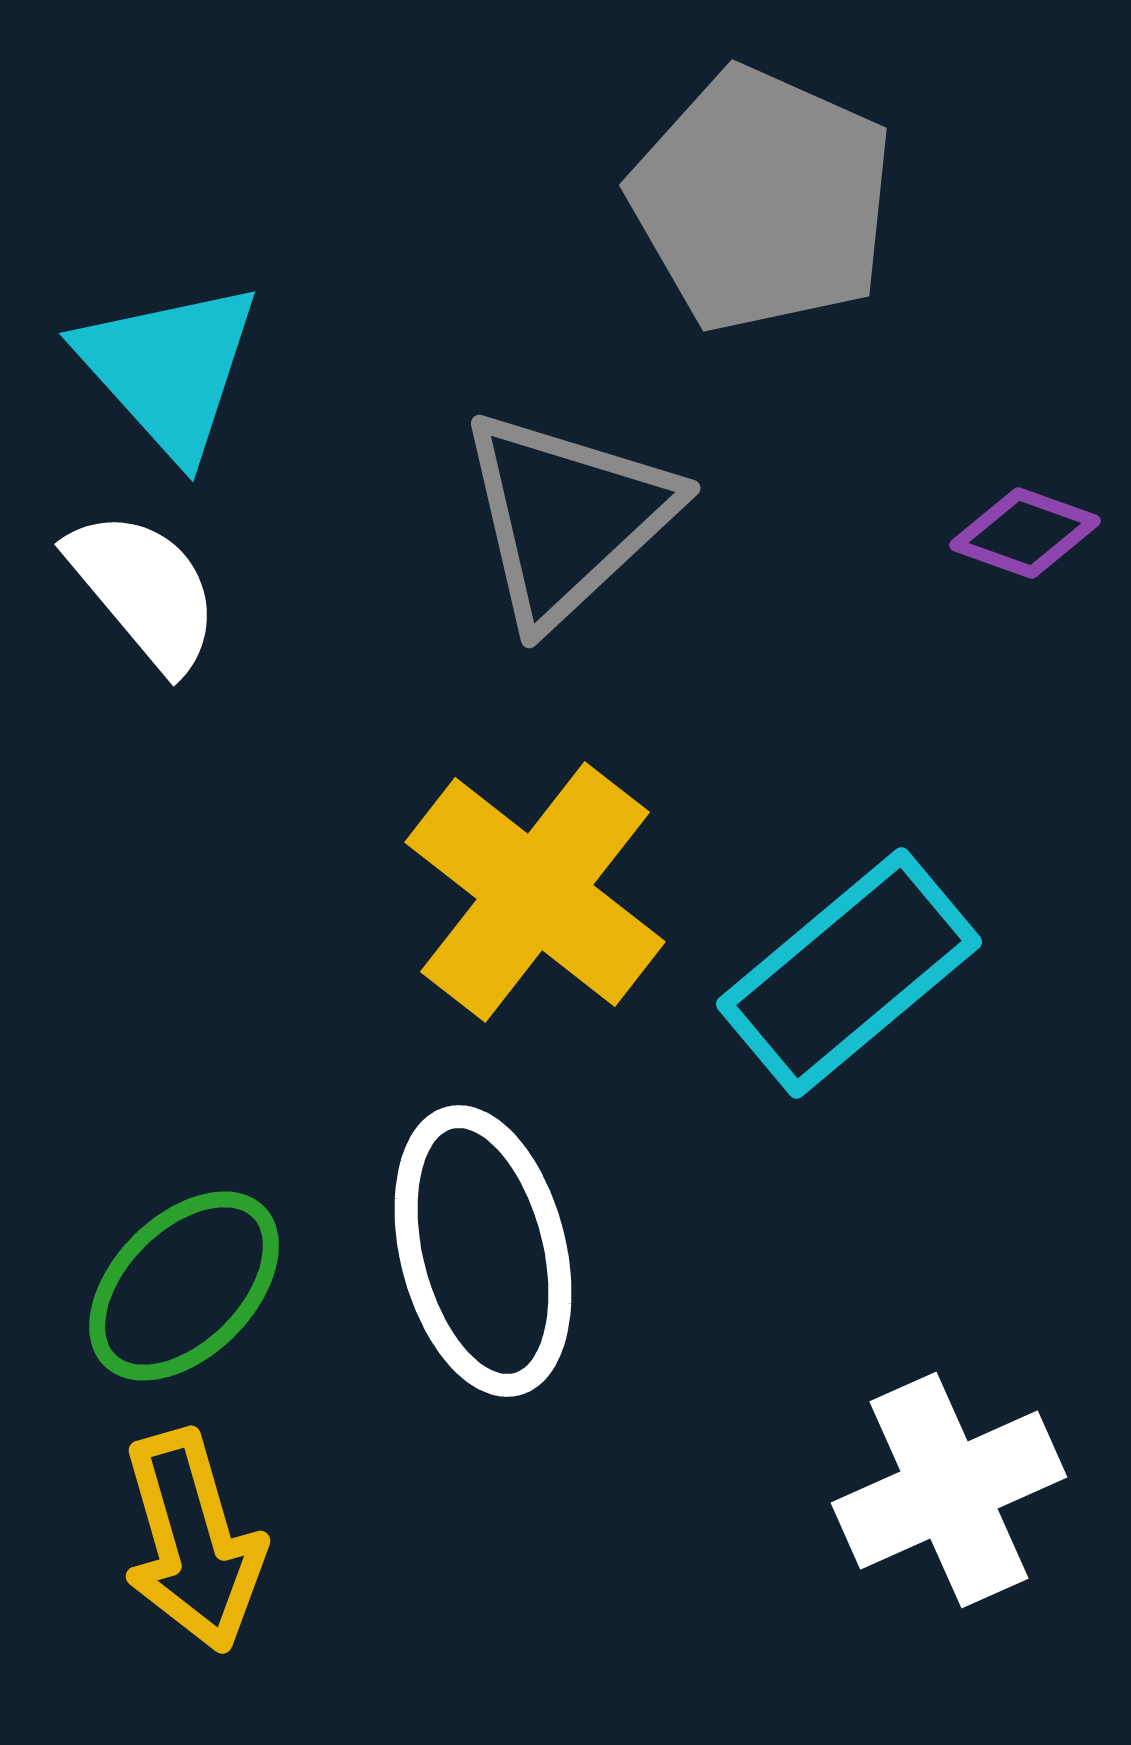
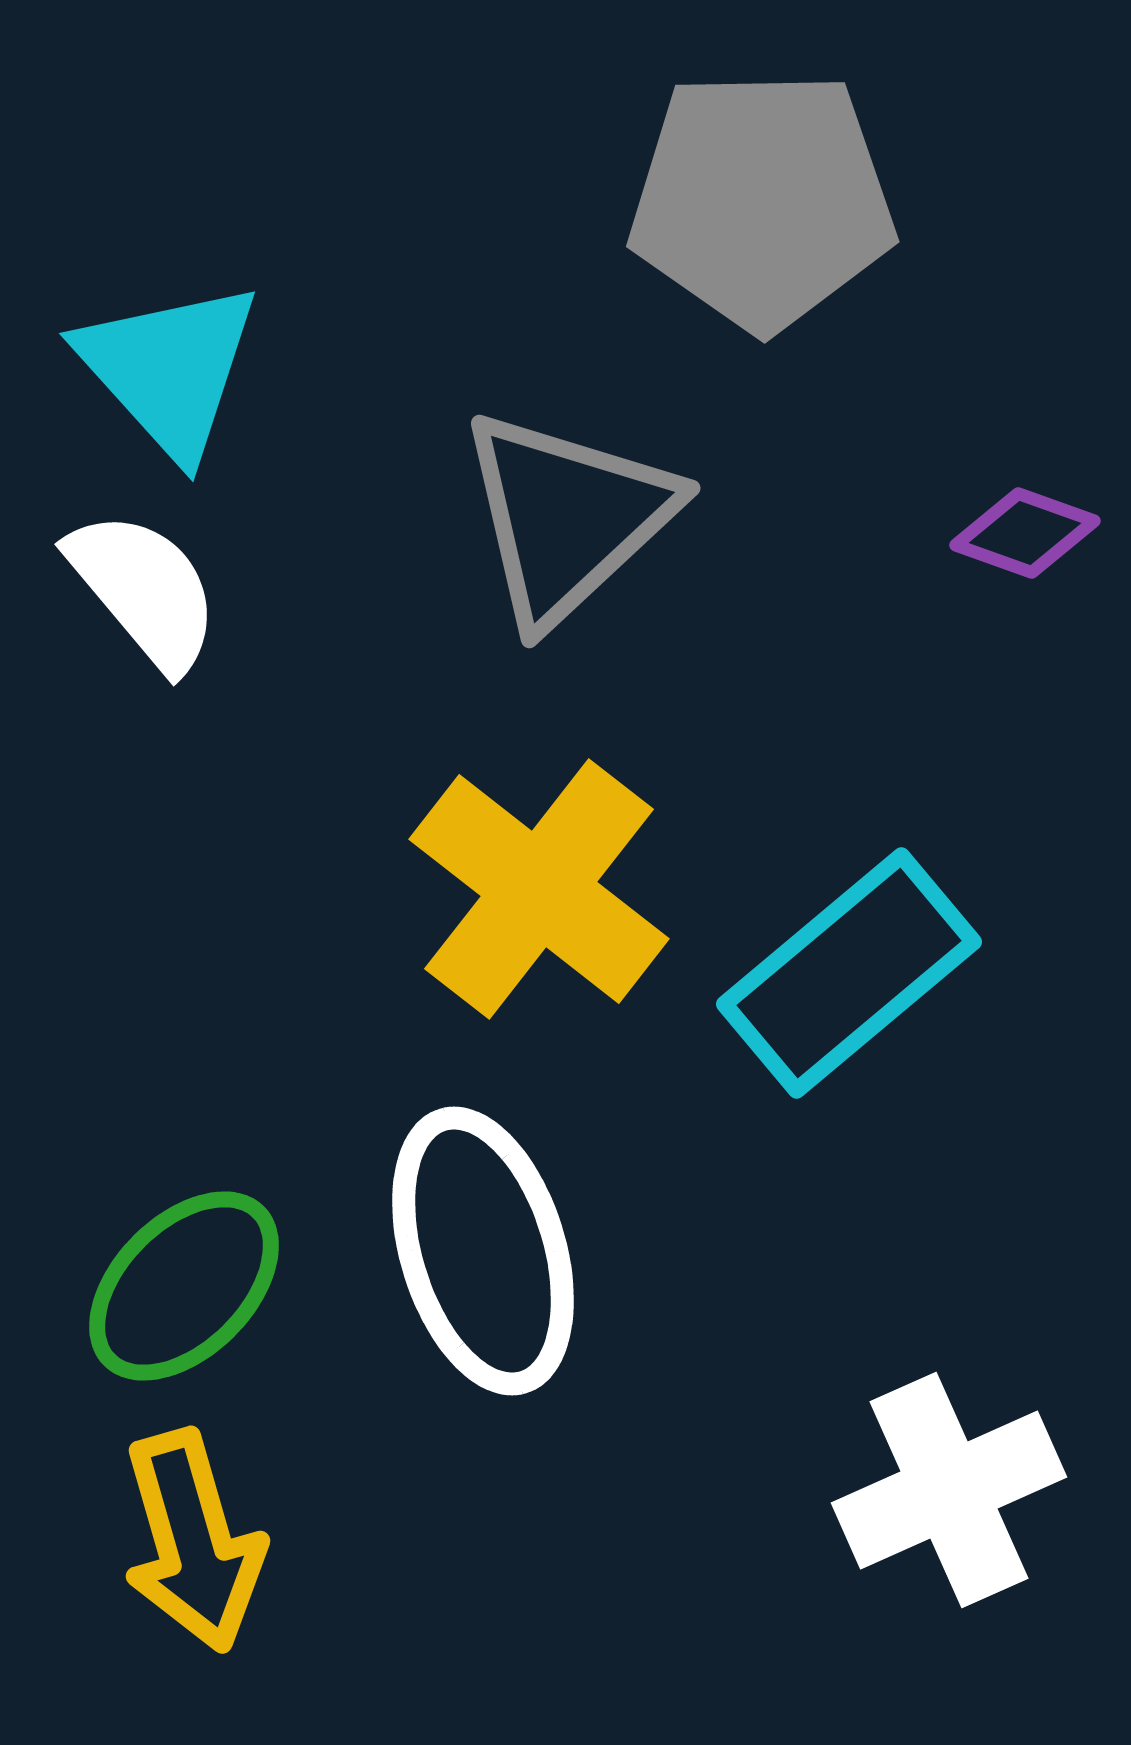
gray pentagon: rotated 25 degrees counterclockwise
yellow cross: moved 4 px right, 3 px up
white ellipse: rotated 3 degrees counterclockwise
